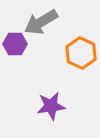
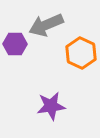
gray arrow: moved 5 px right, 3 px down; rotated 8 degrees clockwise
